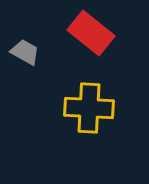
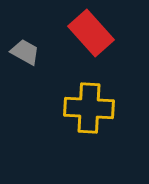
red rectangle: rotated 9 degrees clockwise
